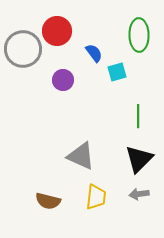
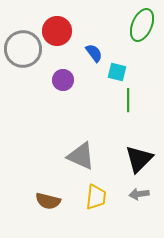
green ellipse: moved 3 px right, 10 px up; rotated 24 degrees clockwise
cyan square: rotated 30 degrees clockwise
green line: moved 10 px left, 16 px up
